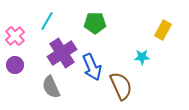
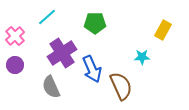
cyan line: moved 4 px up; rotated 18 degrees clockwise
blue arrow: moved 2 px down
